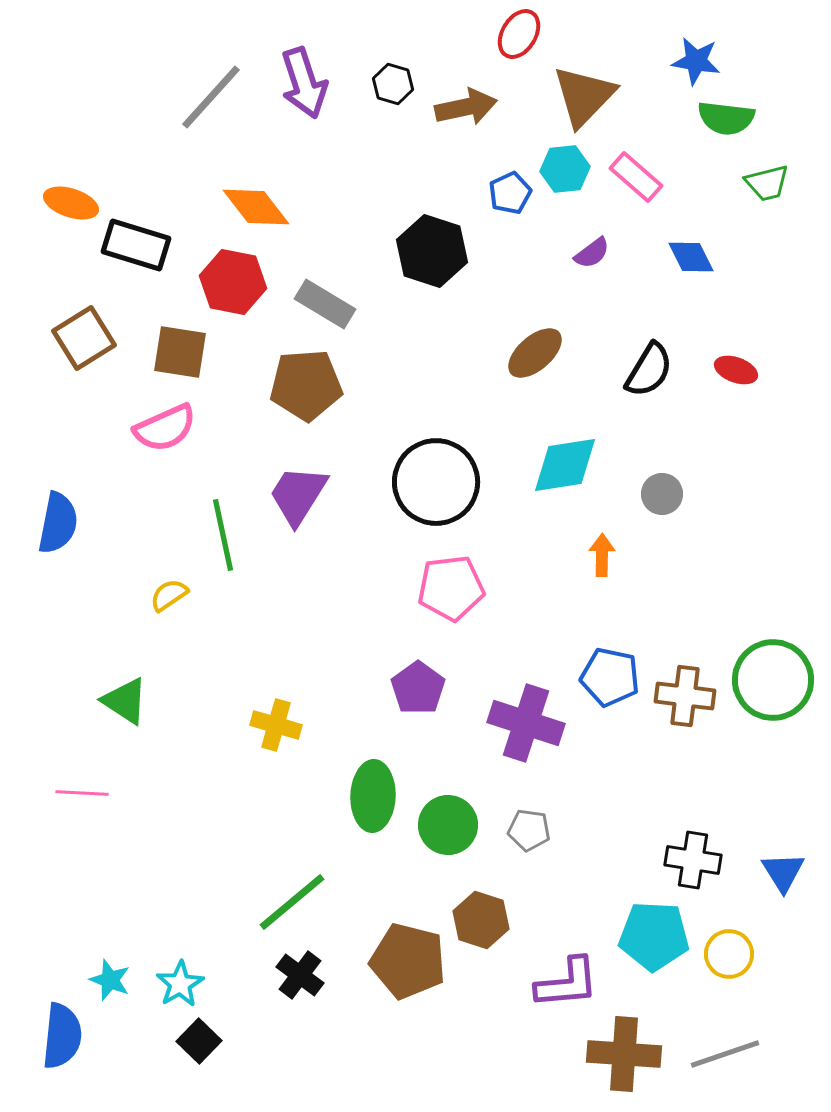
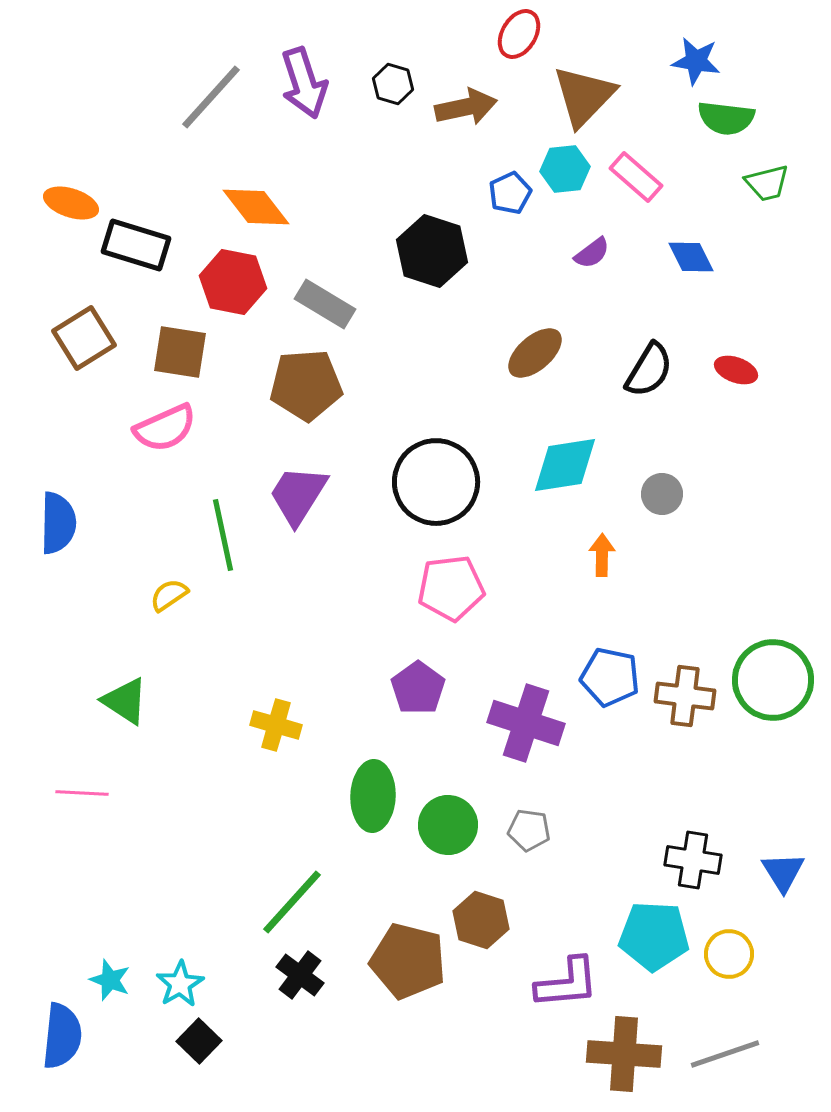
blue semicircle at (58, 523): rotated 10 degrees counterclockwise
green line at (292, 902): rotated 8 degrees counterclockwise
